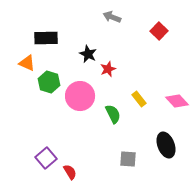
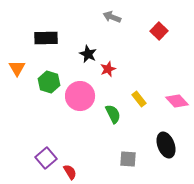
orange triangle: moved 10 px left, 5 px down; rotated 36 degrees clockwise
